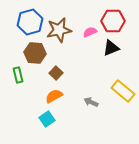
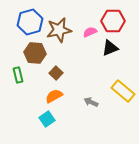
black triangle: moved 1 px left
